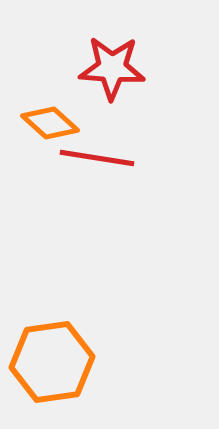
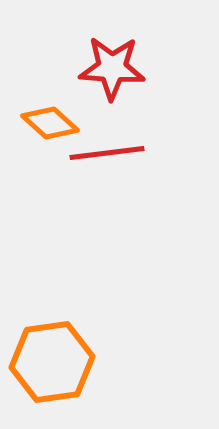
red line: moved 10 px right, 5 px up; rotated 16 degrees counterclockwise
